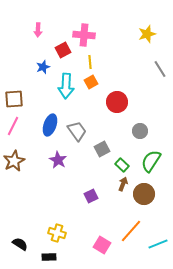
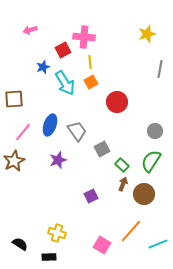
pink arrow: moved 8 px left; rotated 72 degrees clockwise
pink cross: moved 2 px down
gray line: rotated 42 degrees clockwise
cyan arrow: moved 1 px left, 3 px up; rotated 35 degrees counterclockwise
pink line: moved 10 px right, 6 px down; rotated 12 degrees clockwise
gray circle: moved 15 px right
purple star: rotated 24 degrees clockwise
